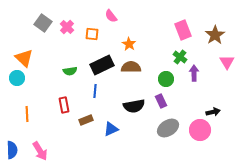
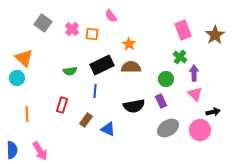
pink cross: moved 5 px right, 2 px down
pink triangle: moved 32 px left, 32 px down; rotated 14 degrees counterclockwise
red rectangle: moved 2 px left; rotated 28 degrees clockwise
brown rectangle: rotated 32 degrees counterclockwise
blue triangle: moved 3 px left; rotated 49 degrees clockwise
